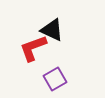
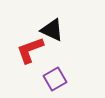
red L-shape: moved 3 px left, 2 px down
